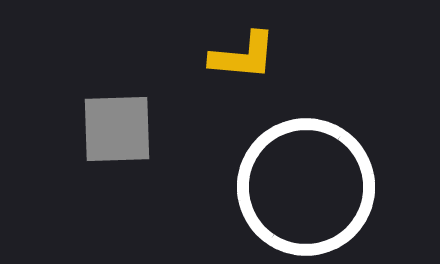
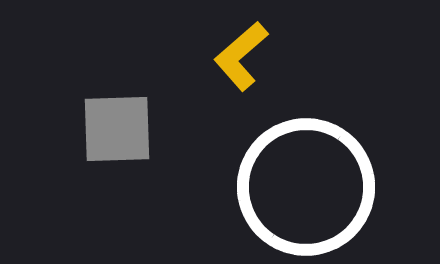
yellow L-shape: moved 2 px left; rotated 134 degrees clockwise
